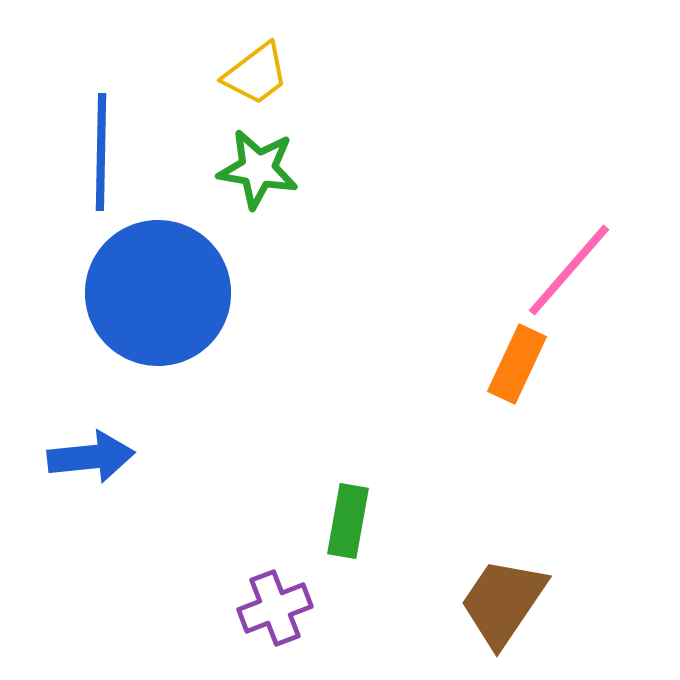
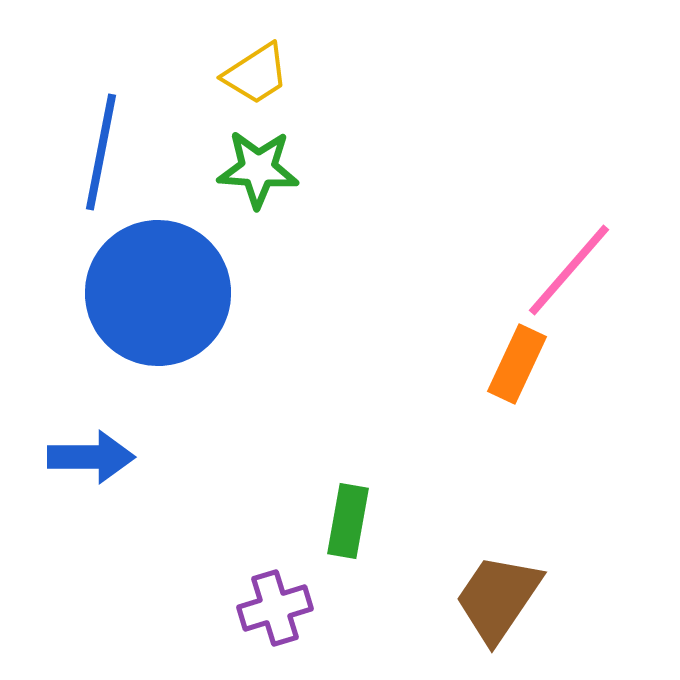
yellow trapezoid: rotated 4 degrees clockwise
blue line: rotated 10 degrees clockwise
green star: rotated 6 degrees counterclockwise
blue arrow: rotated 6 degrees clockwise
brown trapezoid: moved 5 px left, 4 px up
purple cross: rotated 4 degrees clockwise
